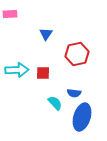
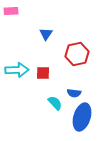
pink rectangle: moved 1 px right, 3 px up
